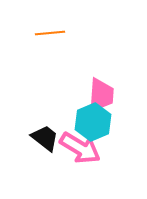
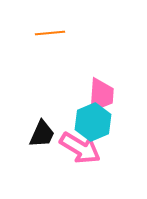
black trapezoid: moved 3 px left, 4 px up; rotated 76 degrees clockwise
